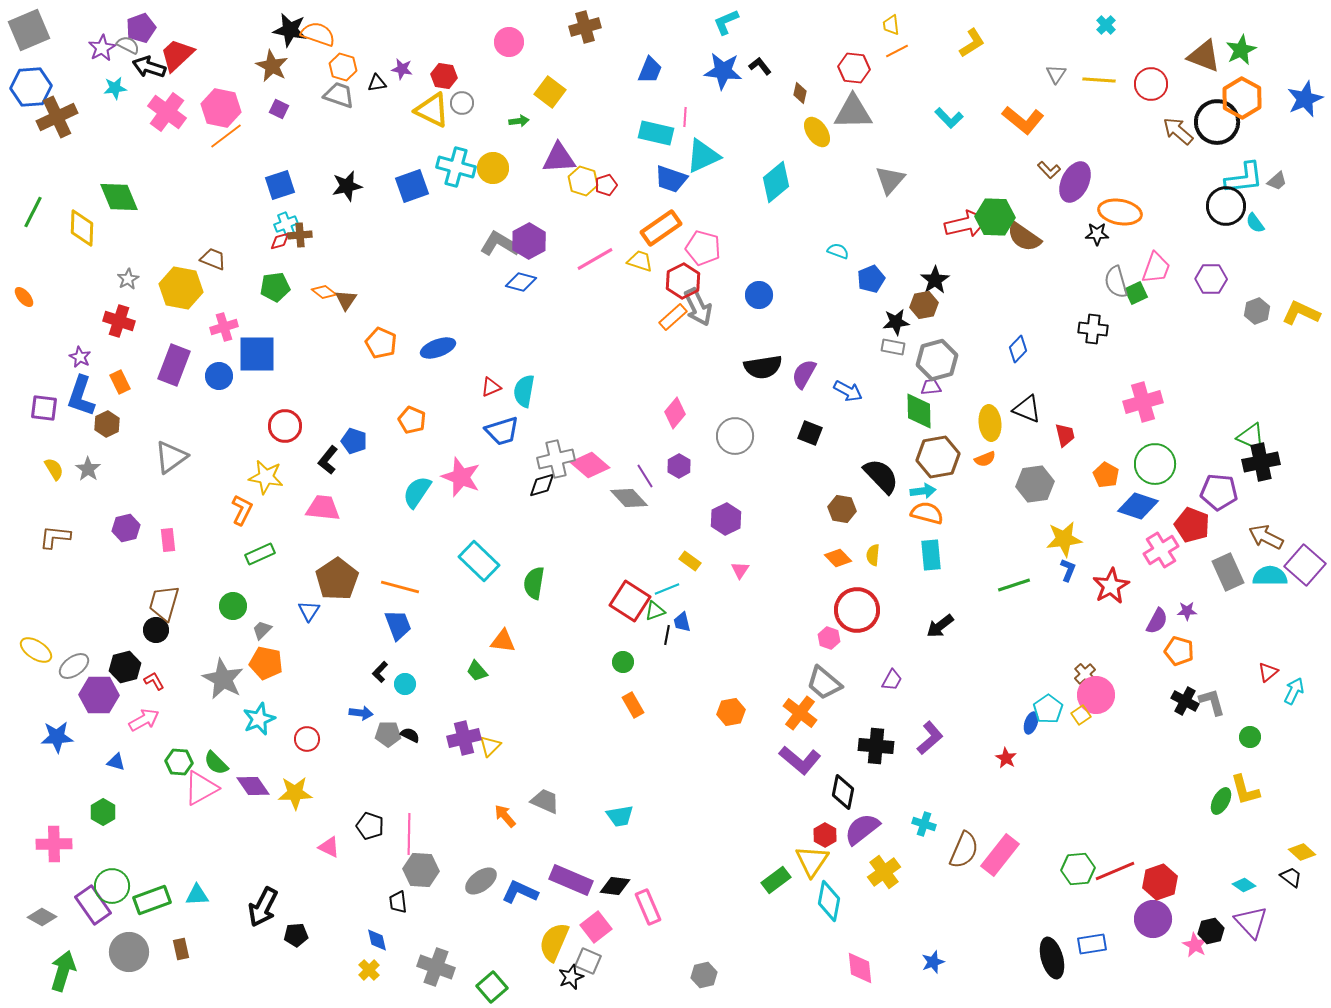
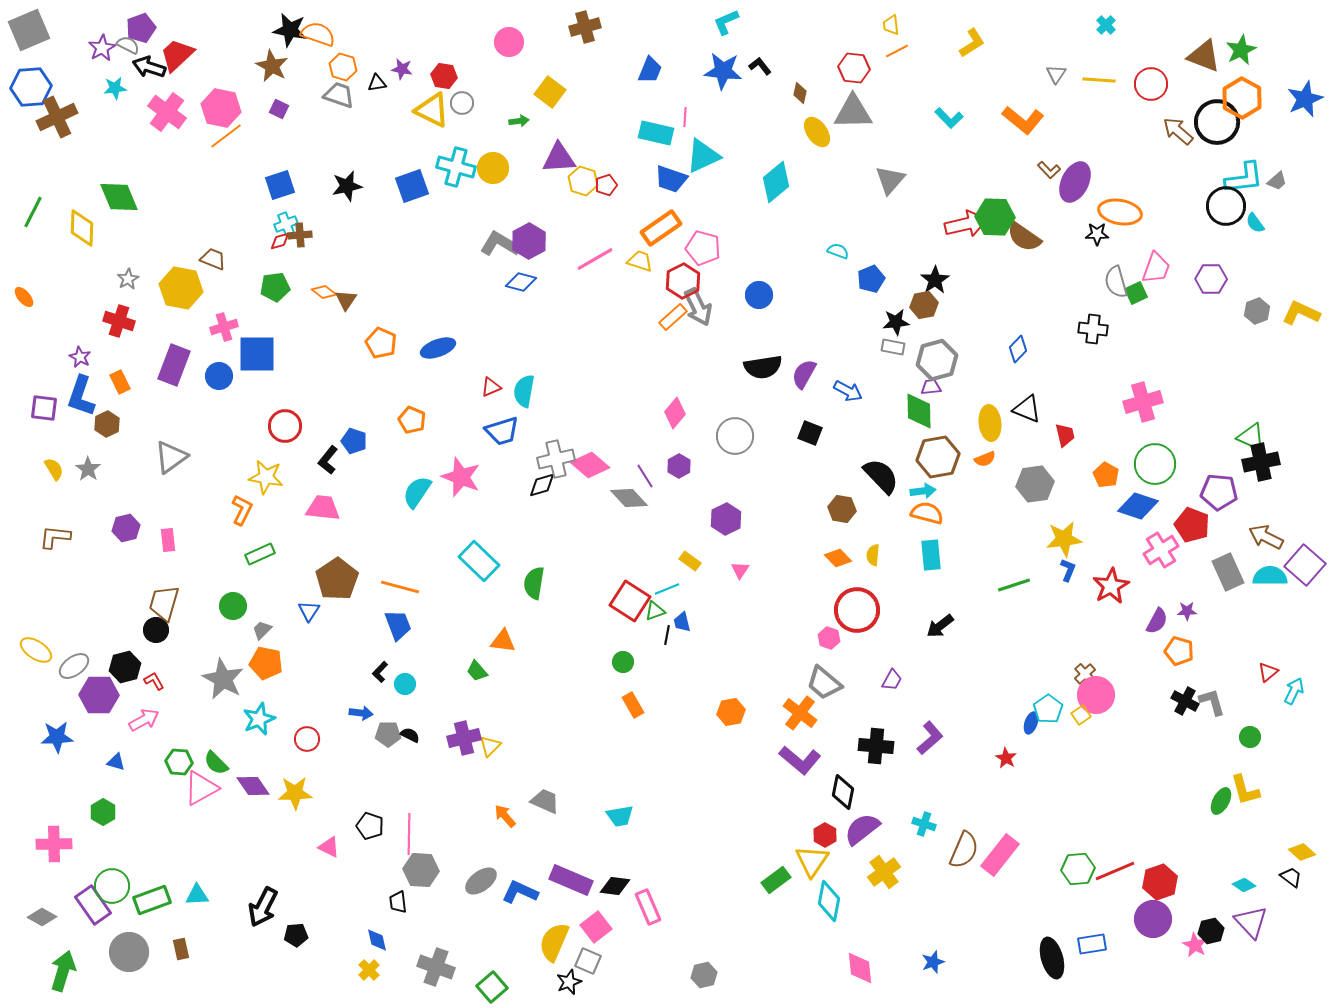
black star at (571, 977): moved 2 px left, 5 px down
